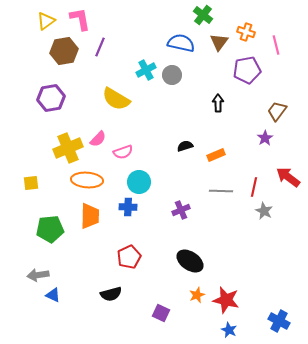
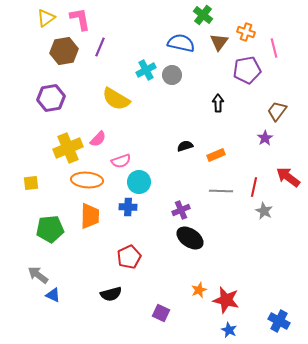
yellow triangle at (46, 21): moved 3 px up
pink line at (276, 45): moved 2 px left, 3 px down
pink semicircle at (123, 152): moved 2 px left, 9 px down
black ellipse at (190, 261): moved 23 px up
gray arrow at (38, 275): rotated 45 degrees clockwise
orange star at (197, 295): moved 2 px right, 5 px up
